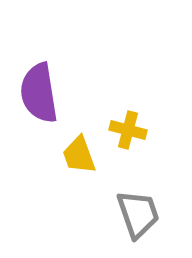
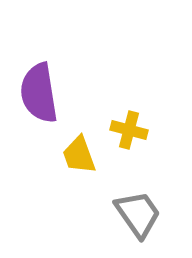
yellow cross: moved 1 px right
gray trapezoid: rotated 16 degrees counterclockwise
